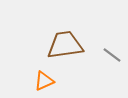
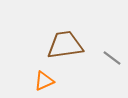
gray line: moved 3 px down
